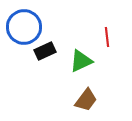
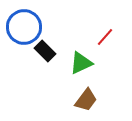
red line: moved 2 px left; rotated 48 degrees clockwise
black rectangle: rotated 70 degrees clockwise
green triangle: moved 2 px down
